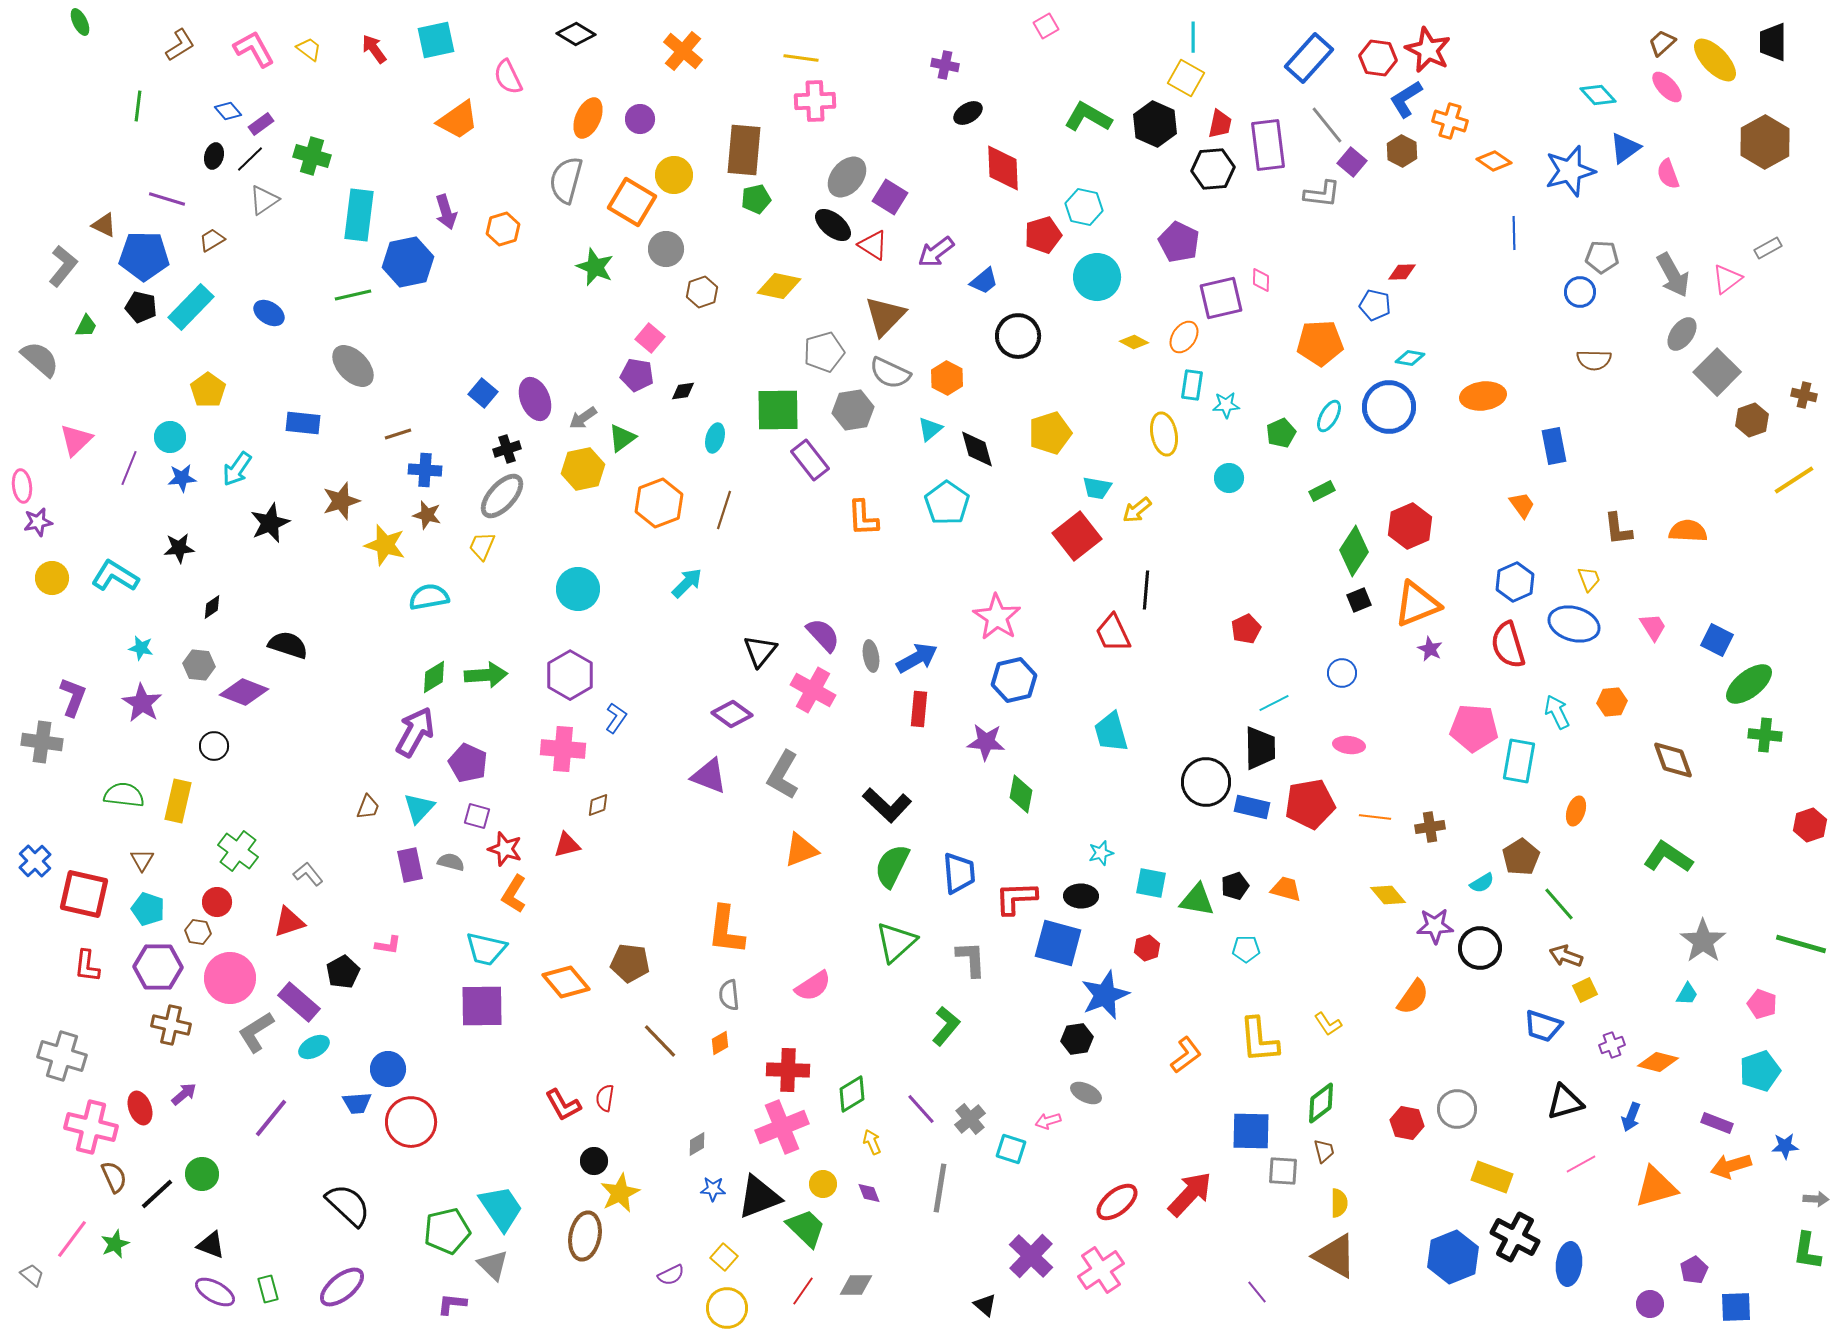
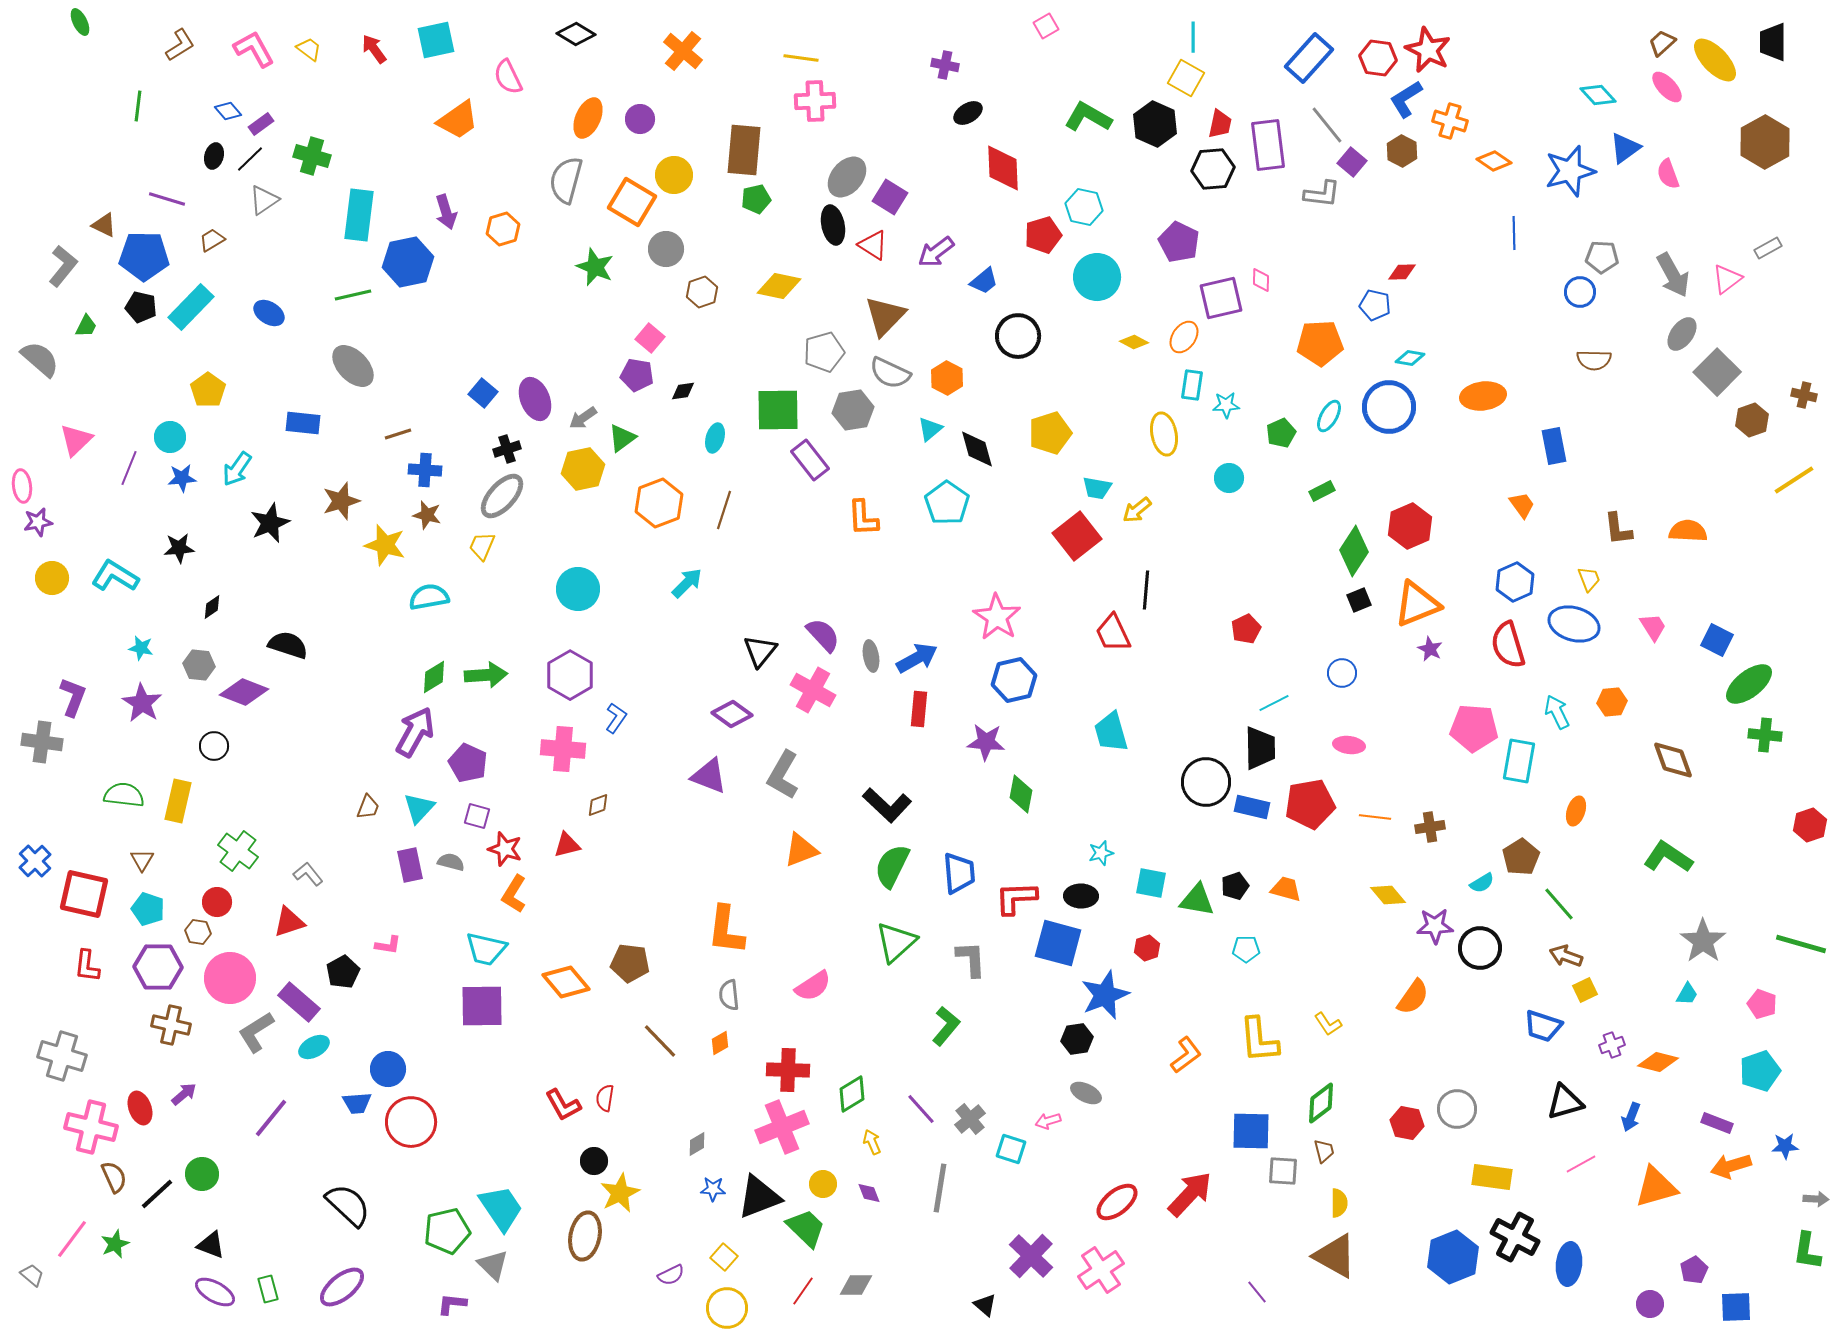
black ellipse at (833, 225): rotated 39 degrees clockwise
yellow rectangle at (1492, 1177): rotated 12 degrees counterclockwise
